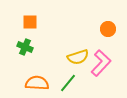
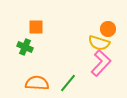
orange square: moved 6 px right, 5 px down
yellow semicircle: moved 21 px right, 14 px up; rotated 35 degrees clockwise
